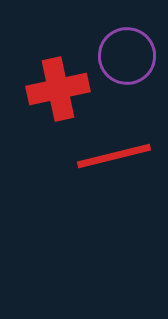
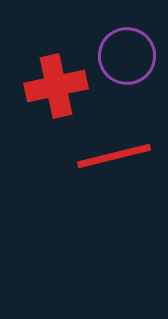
red cross: moved 2 px left, 3 px up
